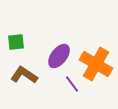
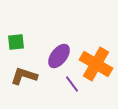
brown L-shape: moved 1 px down; rotated 16 degrees counterclockwise
